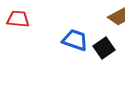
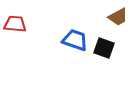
red trapezoid: moved 3 px left, 5 px down
black square: rotated 35 degrees counterclockwise
